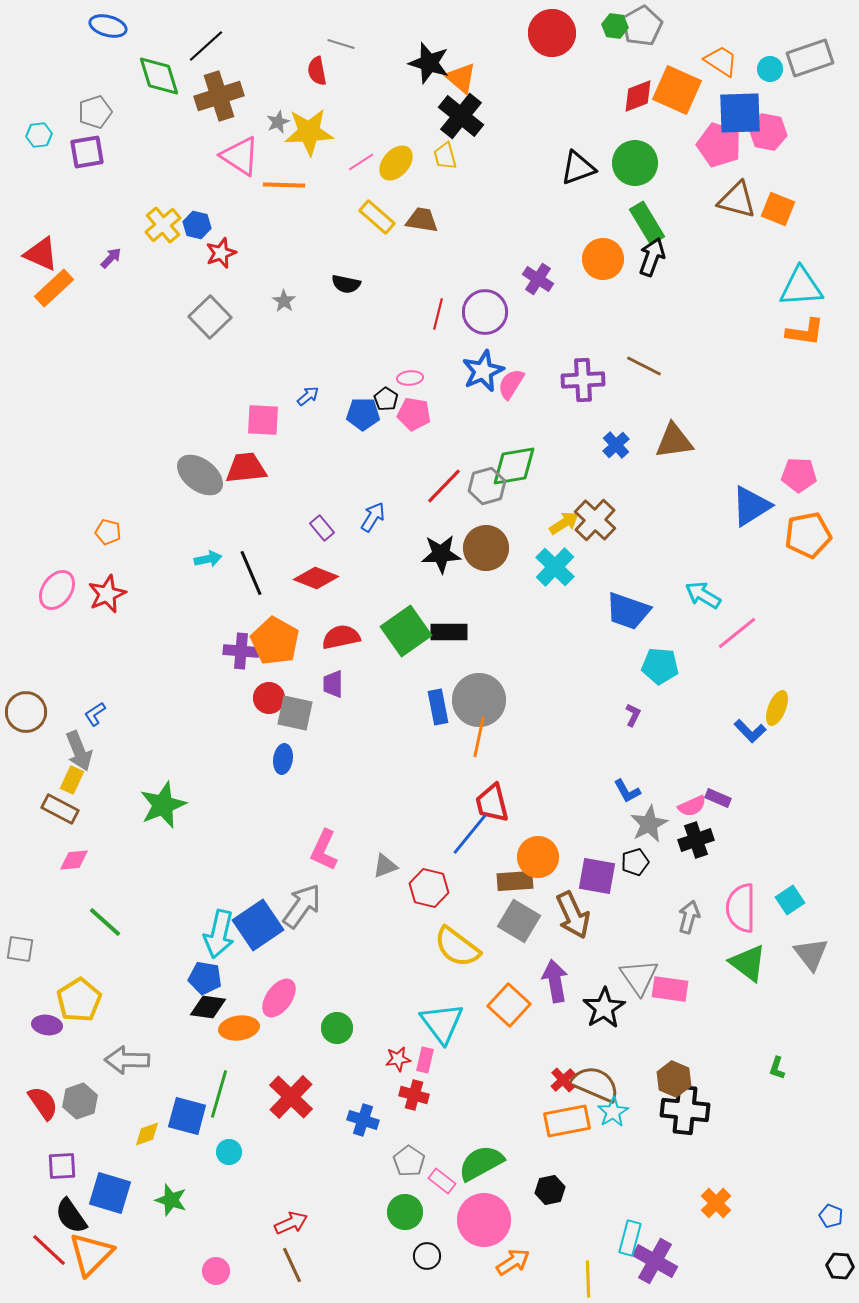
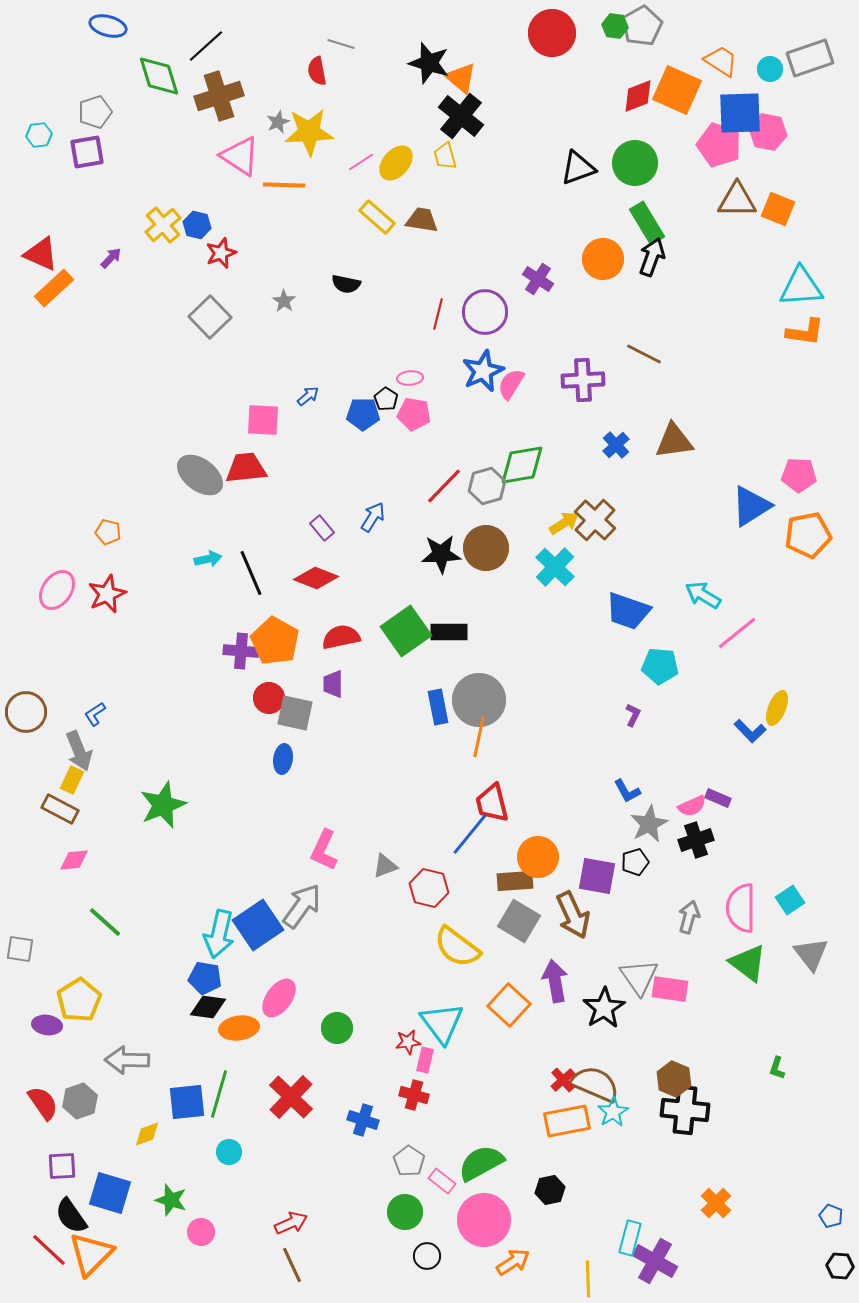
brown triangle at (737, 200): rotated 15 degrees counterclockwise
brown line at (644, 366): moved 12 px up
green diamond at (514, 466): moved 8 px right, 1 px up
red star at (398, 1059): moved 10 px right, 17 px up
blue square at (187, 1116): moved 14 px up; rotated 21 degrees counterclockwise
pink circle at (216, 1271): moved 15 px left, 39 px up
